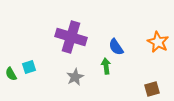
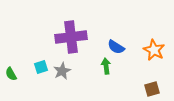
purple cross: rotated 24 degrees counterclockwise
orange star: moved 4 px left, 8 px down
blue semicircle: rotated 24 degrees counterclockwise
cyan square: moved 12 px right
gray star: moved 13 px left, 6 px up
